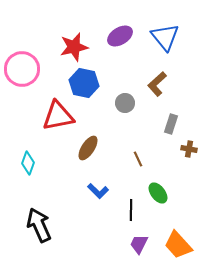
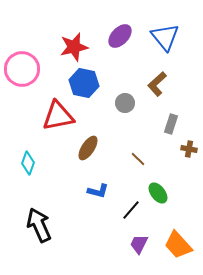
purple ellipse: rotated 15 degrees counterclockwise
brown line: rotated 21 degrees counterclockwise
blue L-shape: rotated 30 degrees counterclockwise
black line: rotated 40 degrees clockwise
